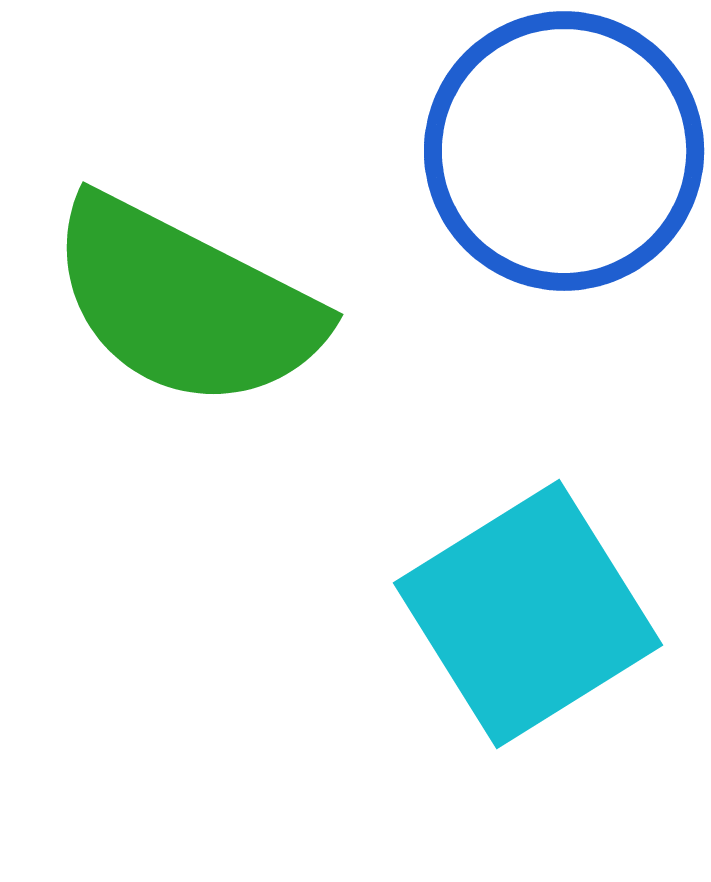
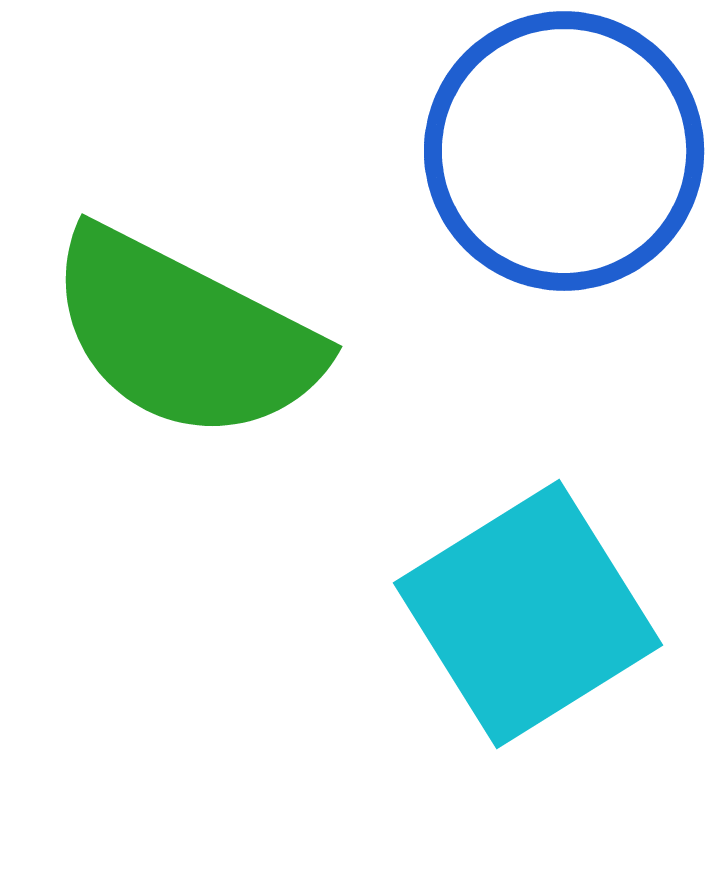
green semicircle: moved 1 px left, 32 px down
